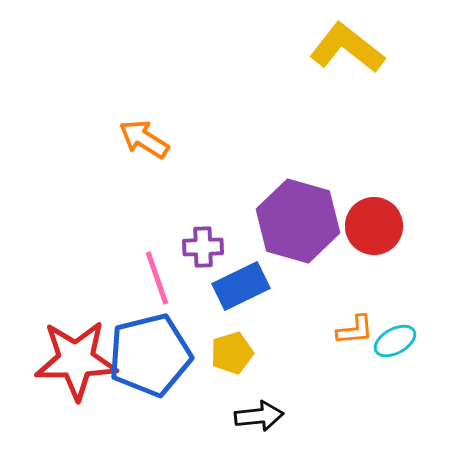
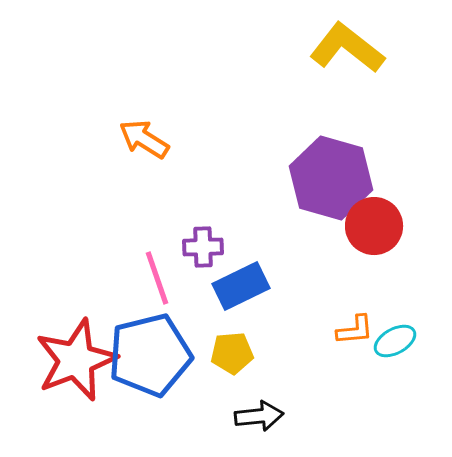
purple hexagon: moved 33 px right, 43 px up
yellow pentagon: rotated 12 degrees clockwise
red star: rotated 20 degrees counterclockwise
